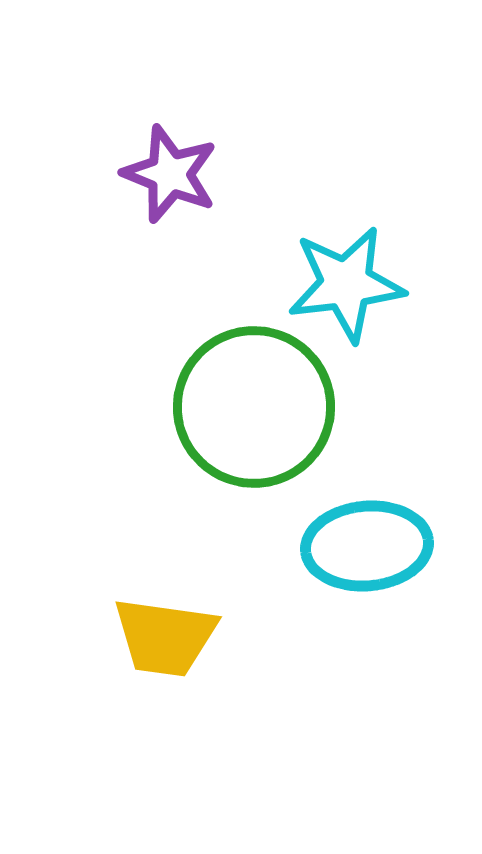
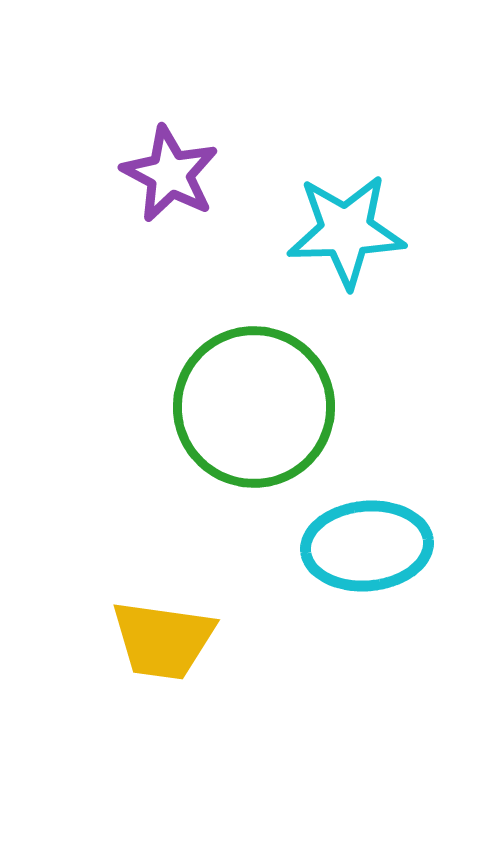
purple star: rotated 6 degrees clockwise
cyan star: moved 53 px up; rotated 5 degrees clockwise
yellow trapezoid: moved 2 px left, 3 px down
